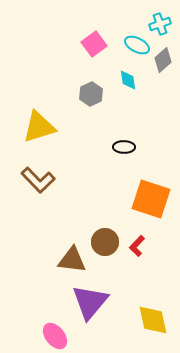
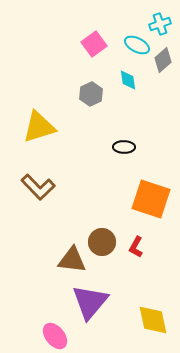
brown L-shape: moved 7 px down
brown circle: moved 3 px left
red L-shape: moved 1 px left, 1 px down; rotated 15 degrees counterclockwise
